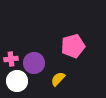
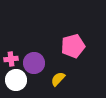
white circle: moved 1 px left, 1 px up
